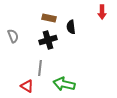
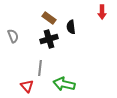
brown rectangle: rotated 24 degrees clockwise
black cross: moved 1 px right, 1 px up
red triangle: rotated 16 degrees clockwise
